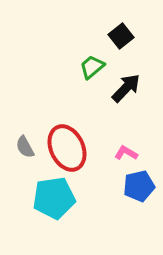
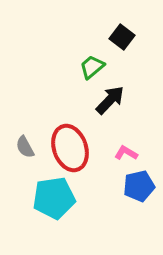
black square: moved 1 px right, 1 px down; rotated 15 degrees counterclockwise
black arrow: moved 16 px left, 12 px down
red ellipse: moved 3 px right; rotated 6 degrees clockwise
